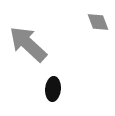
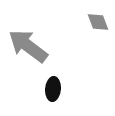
gray arrow: moved 2 px down; rotated 6 degrees counterclockwise
